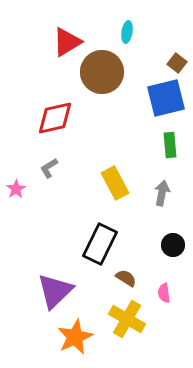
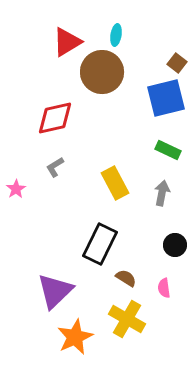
cyan ellipse: moved 11 px left, 3 px down
green rectangle: moved 2 px left, 5 px down; rotated 60 degrees counterclockwise
gray L-shape: moved 6 px right, 1 px up
black circle: moved 2 px right
pink semicircle: moved 5 px up
